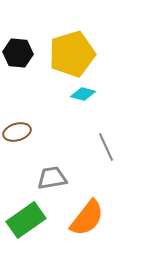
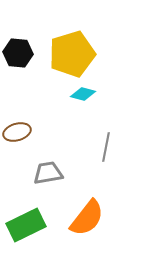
gray line: rotated 36 degrees clockwise
gray trapezoid: moved 4 px left, 5 px up
green rectangle: moved 5 px down; rotated 9 degrees clockwise
